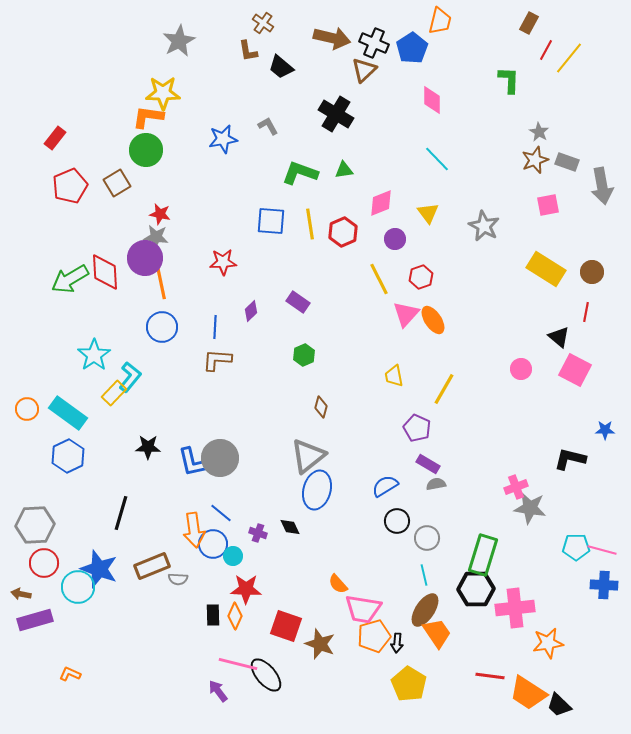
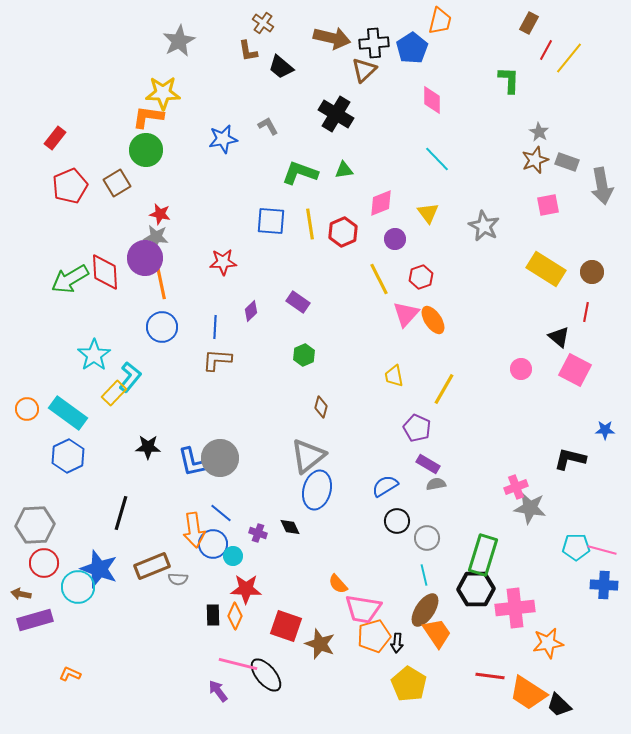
black cross at (374, 43): rotated 28 degrees counterclockwise
